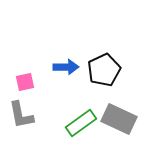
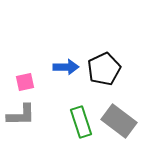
black pentagon: moved 1 px up
gray L-shape: rotated 80 degrees counterclockwise
gray rectangle: moved 2 px down; rotated 12 degrees clockwise
green rectangle: moved 1 px up; rotated 72 degrees counterclockwise
